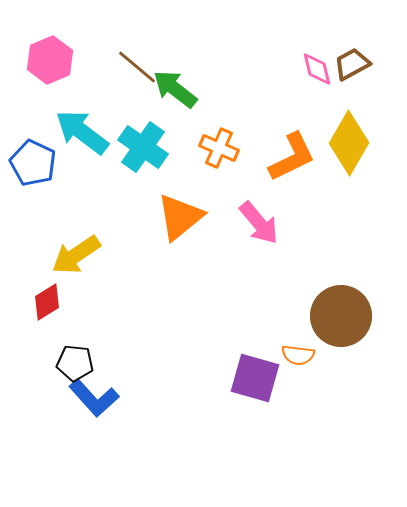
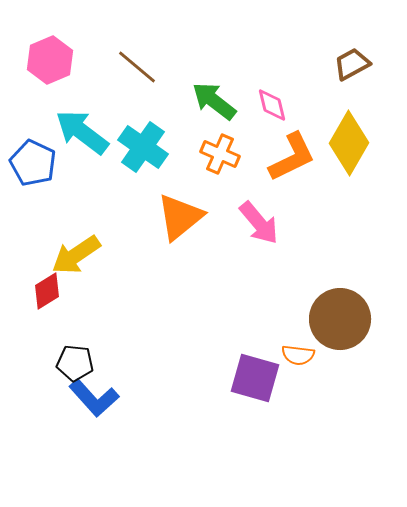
pink diamond: moved 45 px left, 36 px down
green arrow: moved 39 px right, 12 px down
orange cross: moved 1 px right, 6 px down
red diamond: moved 11 px up
brown circle: moved 1 px left, 3 px down
